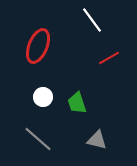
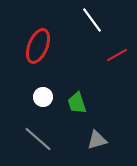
red line: moved 8 px right, 3 px up
gray triangle: rotated 30 degrees counterclockwise
